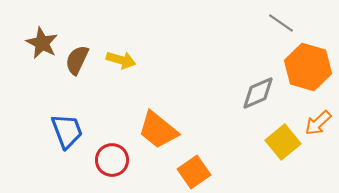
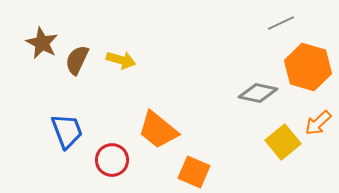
gray line: rotated 60 degrees counterclockwise
gray diamond: rotated 36 degrees clockwise
orange square: rotated 32 degrees counterclockwise
